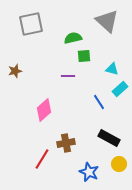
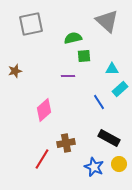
cyan triangle: rotated 16 degrees counterclockwise
blue star: moved 5 px right, 5 px up
